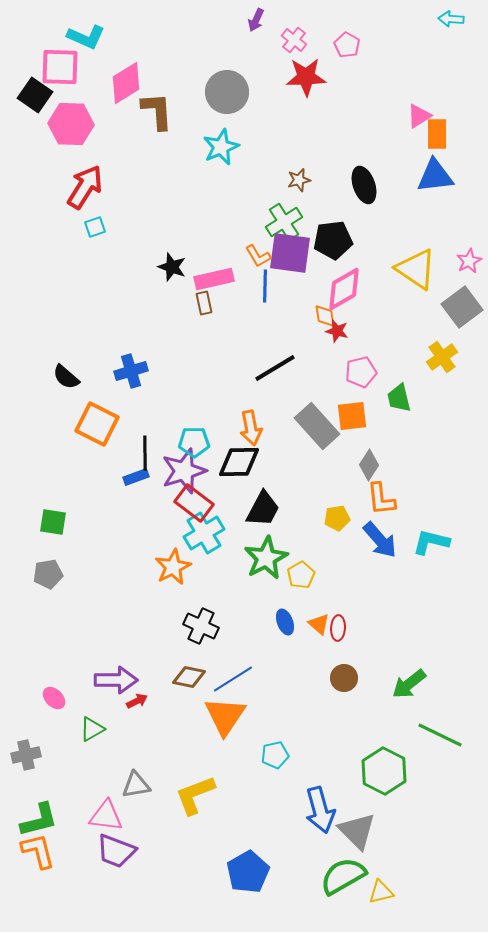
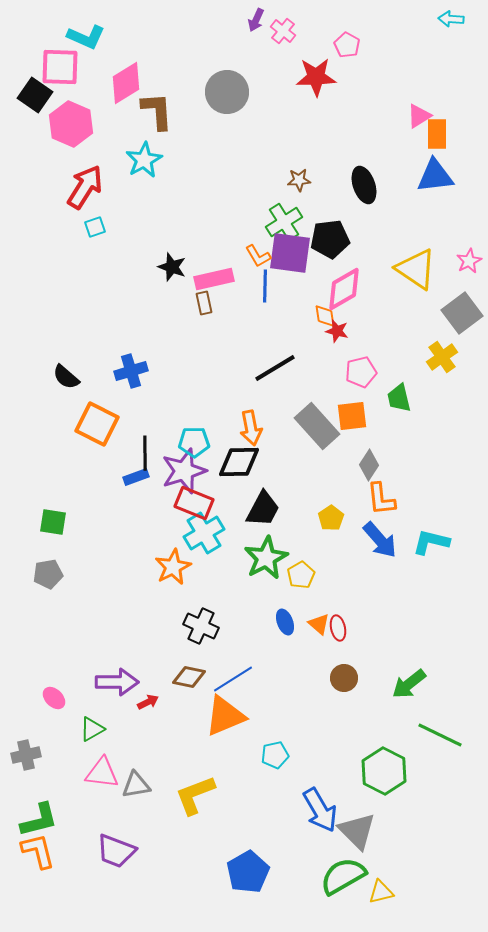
pink cross at (294, 40): moved 11 px left, 9 px up
red star at (306, 77): moved 10 px right
pink hexagon at (71, 124): rotated 21 degrees clockwise
cyan star at (221, 147): moved 77 px left, 13 px down; rotated 6 degrees counterclockwise
brown star at (299, 180): rotated 10 degrees clockwise
black pentagon at (333, 240): moved 3 px left, 1 px up
gray square at (462, 307): moved 6 px down
red rectangle at (194, 503): rotated 15 degrees counterclockwise
yellow pentagon at (337, 518): moved 6 px left; rotated 25 degrees counterclockwise
red ellipse at (338, 628): rotated 15 degrees counterclockwise
purple arrow at (116, 680): moved 1 px right, 2 px down
red arrow at (137, 701): moved 11 px right, 1 px down
orange triangle at (225, 716): rotated 33 degrees clockwise
blue arrow at (320, 810): rotated 15 degrees counterclockwise
pink triangle at (106, 816): moved 4 px left, 43 px up
